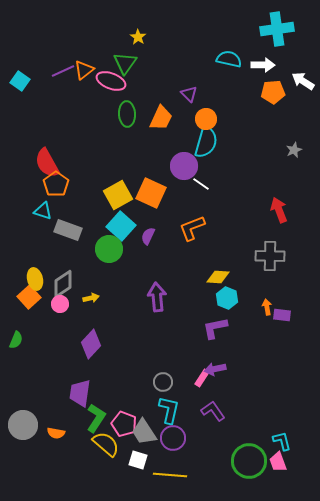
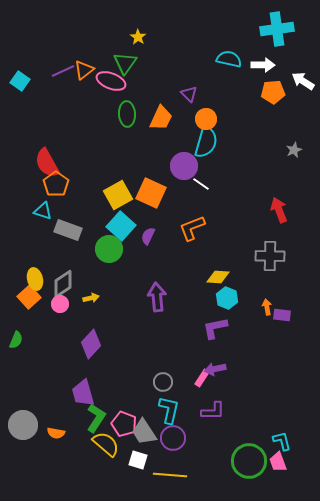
purple trapezoid at (80, 393): moved 3 px right; rotated 24 degrees counterclockwise
purple L-shape at (213, 411): rotated 125 degrees clockwise
